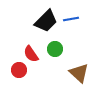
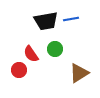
black trapezoid: rotated 35 degrees clockwise
brown triangle: rotated 45 degrees clockwise
